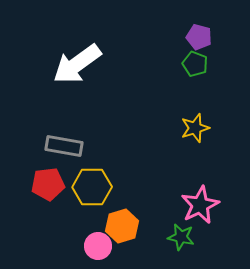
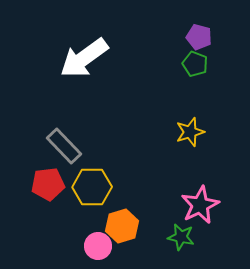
white arrow: moved 7 px right, 6 px up
yellow star: moved 5 px left, 4 px down
gray rectangle: rotated 36 degrees clockwise
